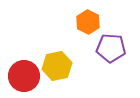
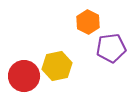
purple pentagon: rotated 12 degrees counterclockwise
